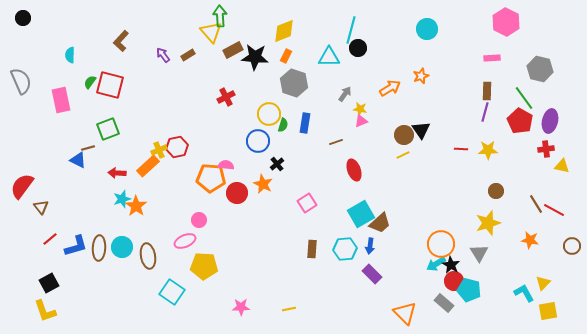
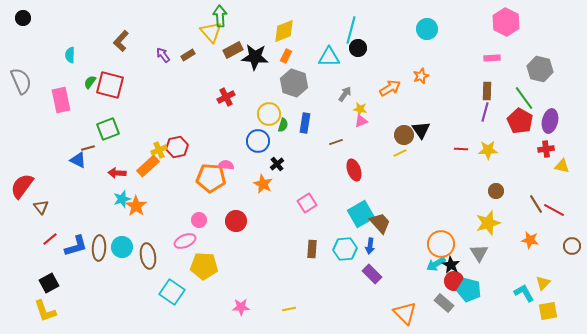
yellow line at (403, 155): moved 3 px left, 2 px up
red circle at (237, 193): moved 1 px left, 28 px down
brown trapezoid at (380, 223): rotated 90 degrees counterclockwise
